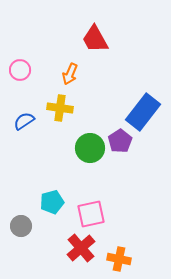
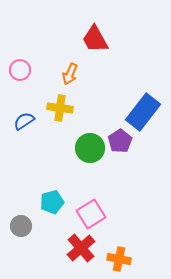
pink square: rotated 20 degrees counterclockwise
